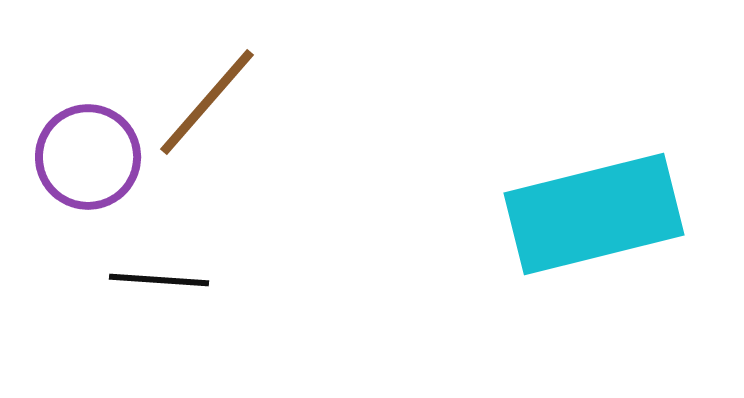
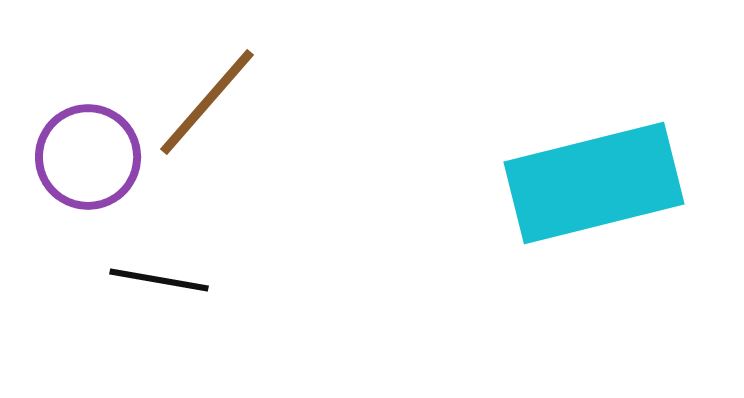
cyan rectangle: moved 31 px up
black line: rotated 6 degrees clockwise
